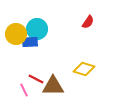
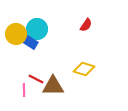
red semicircle: moved 2 px left, 3 px down
blue rectangle: rotated 35 degrees clockwise
pink line: rotated 24 degrees clockwise
